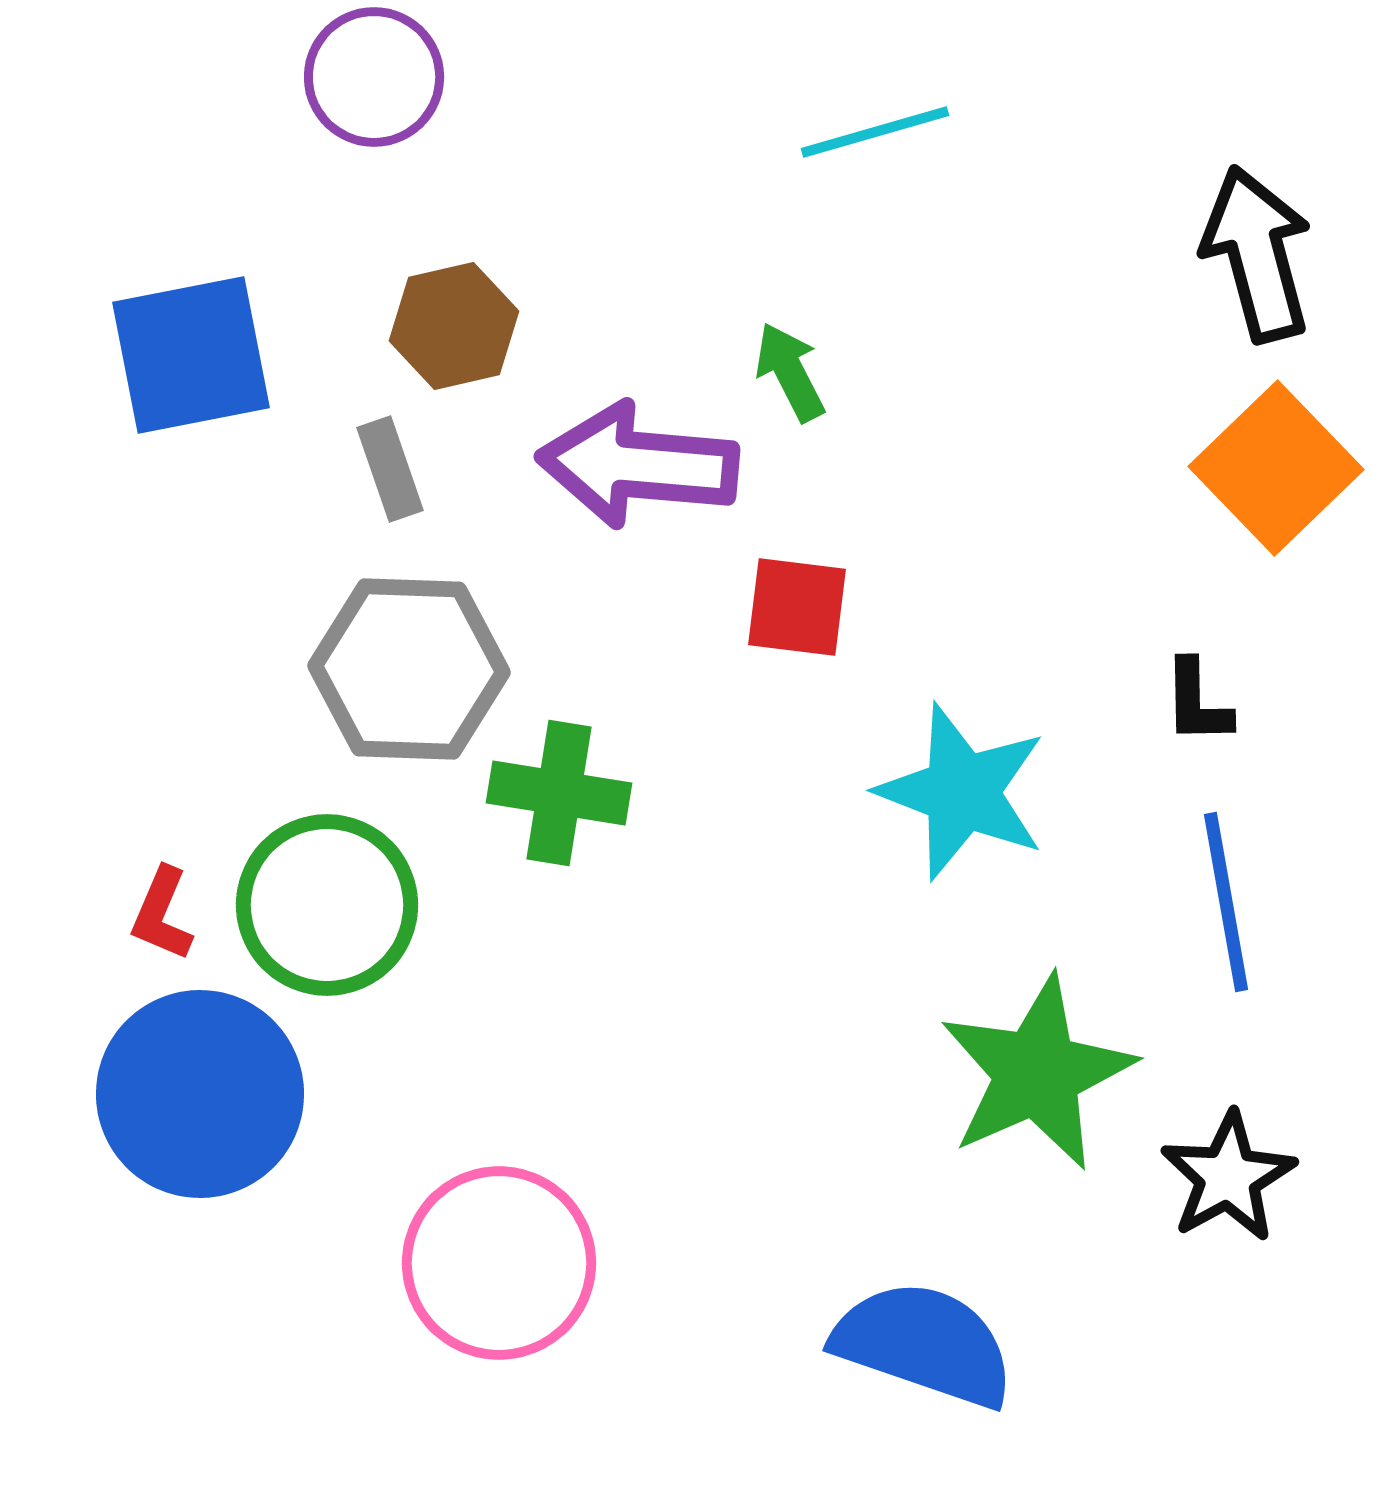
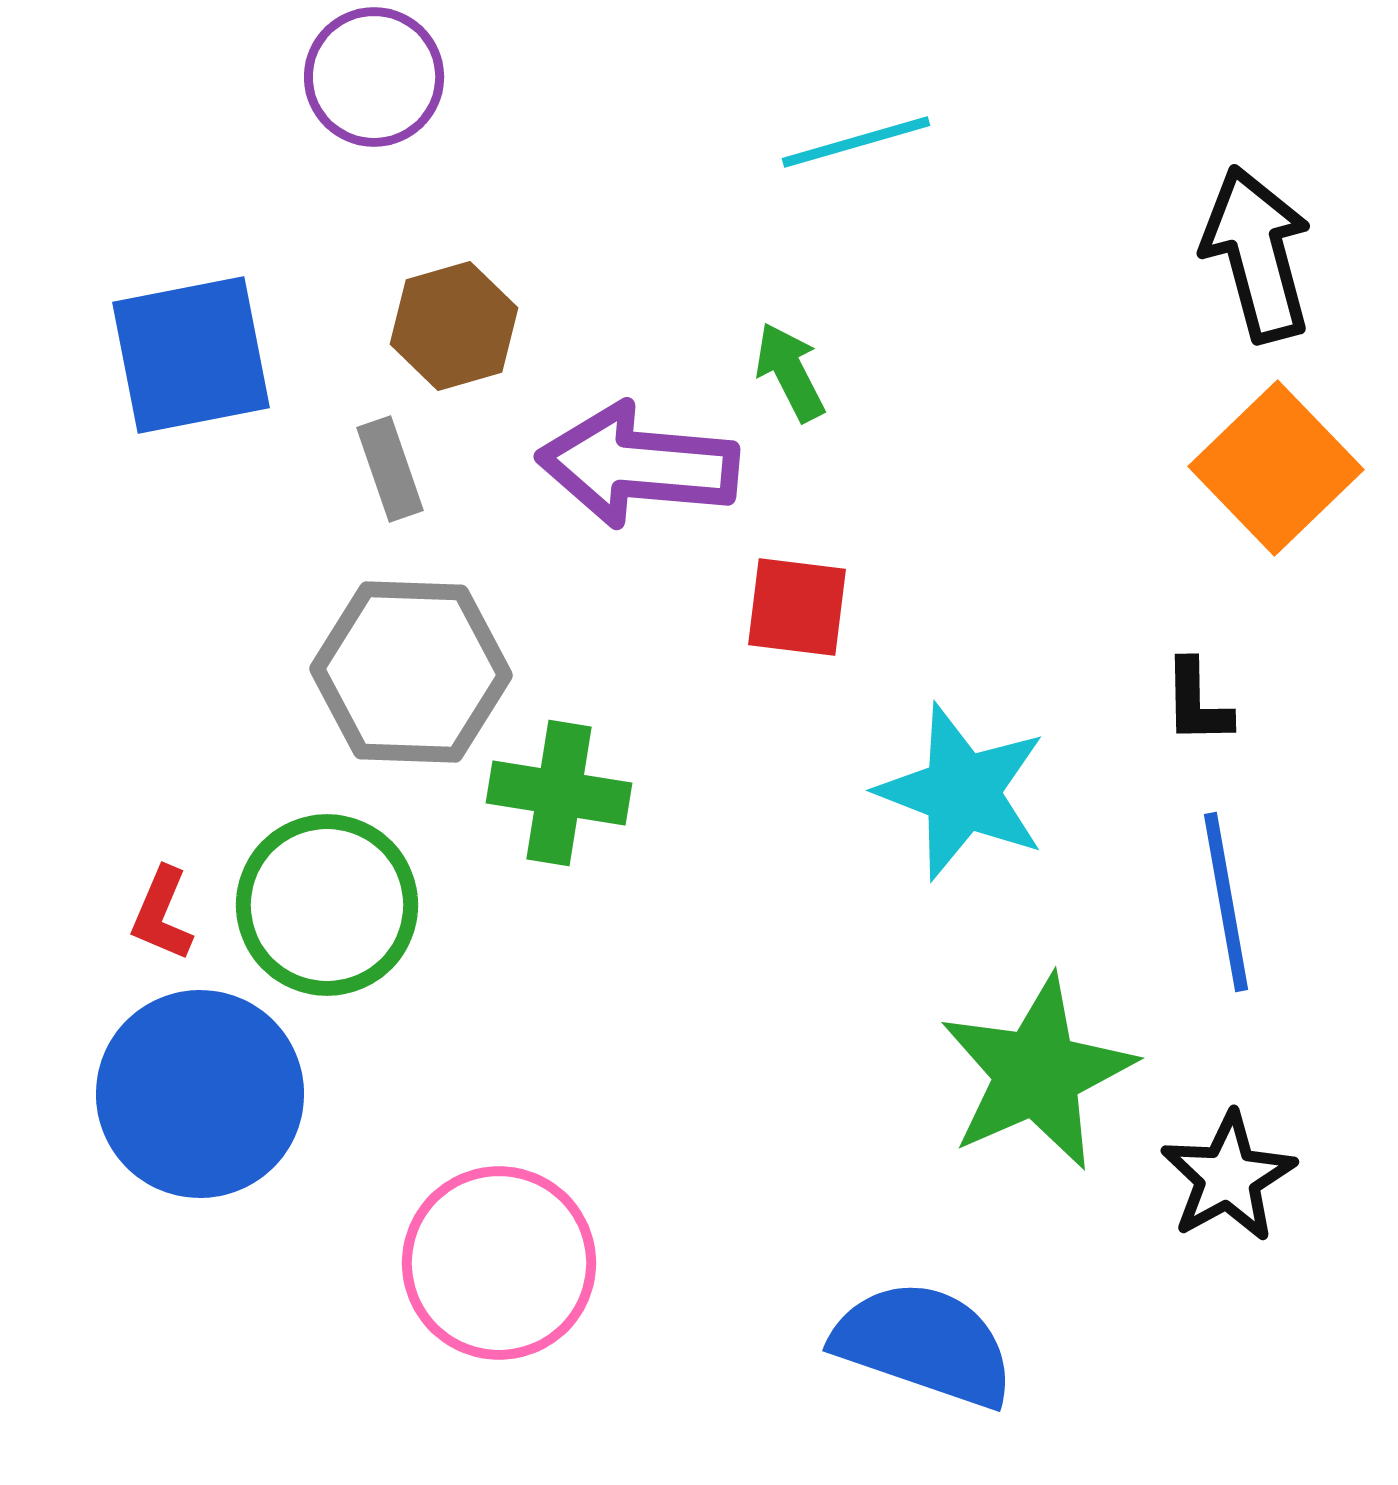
cyan line: moved 19 px left, 10 px down
brown hexagon: rotated 3 degrees counterclockwise
gray hexagon: moved 2 px right, 3 px down
